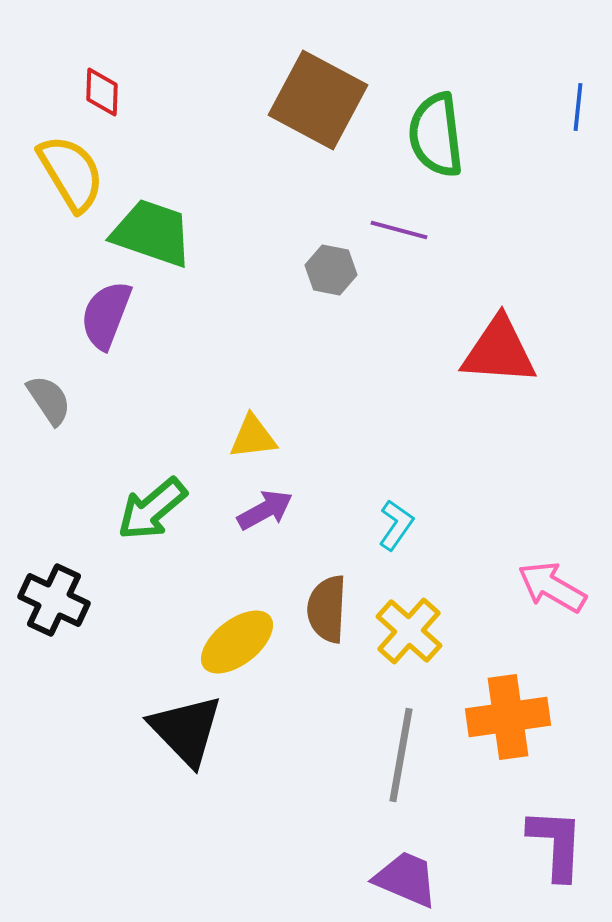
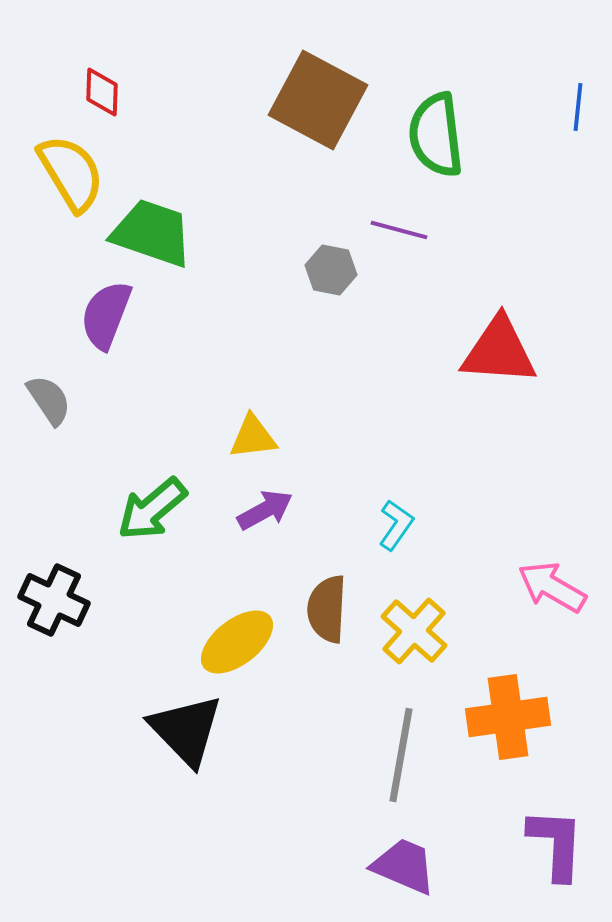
yellow cross: moved 5 px right
purple trapezoid: moved 2 px left, 13 px up
